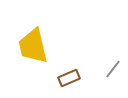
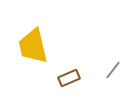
gray line: moved 1 px down
